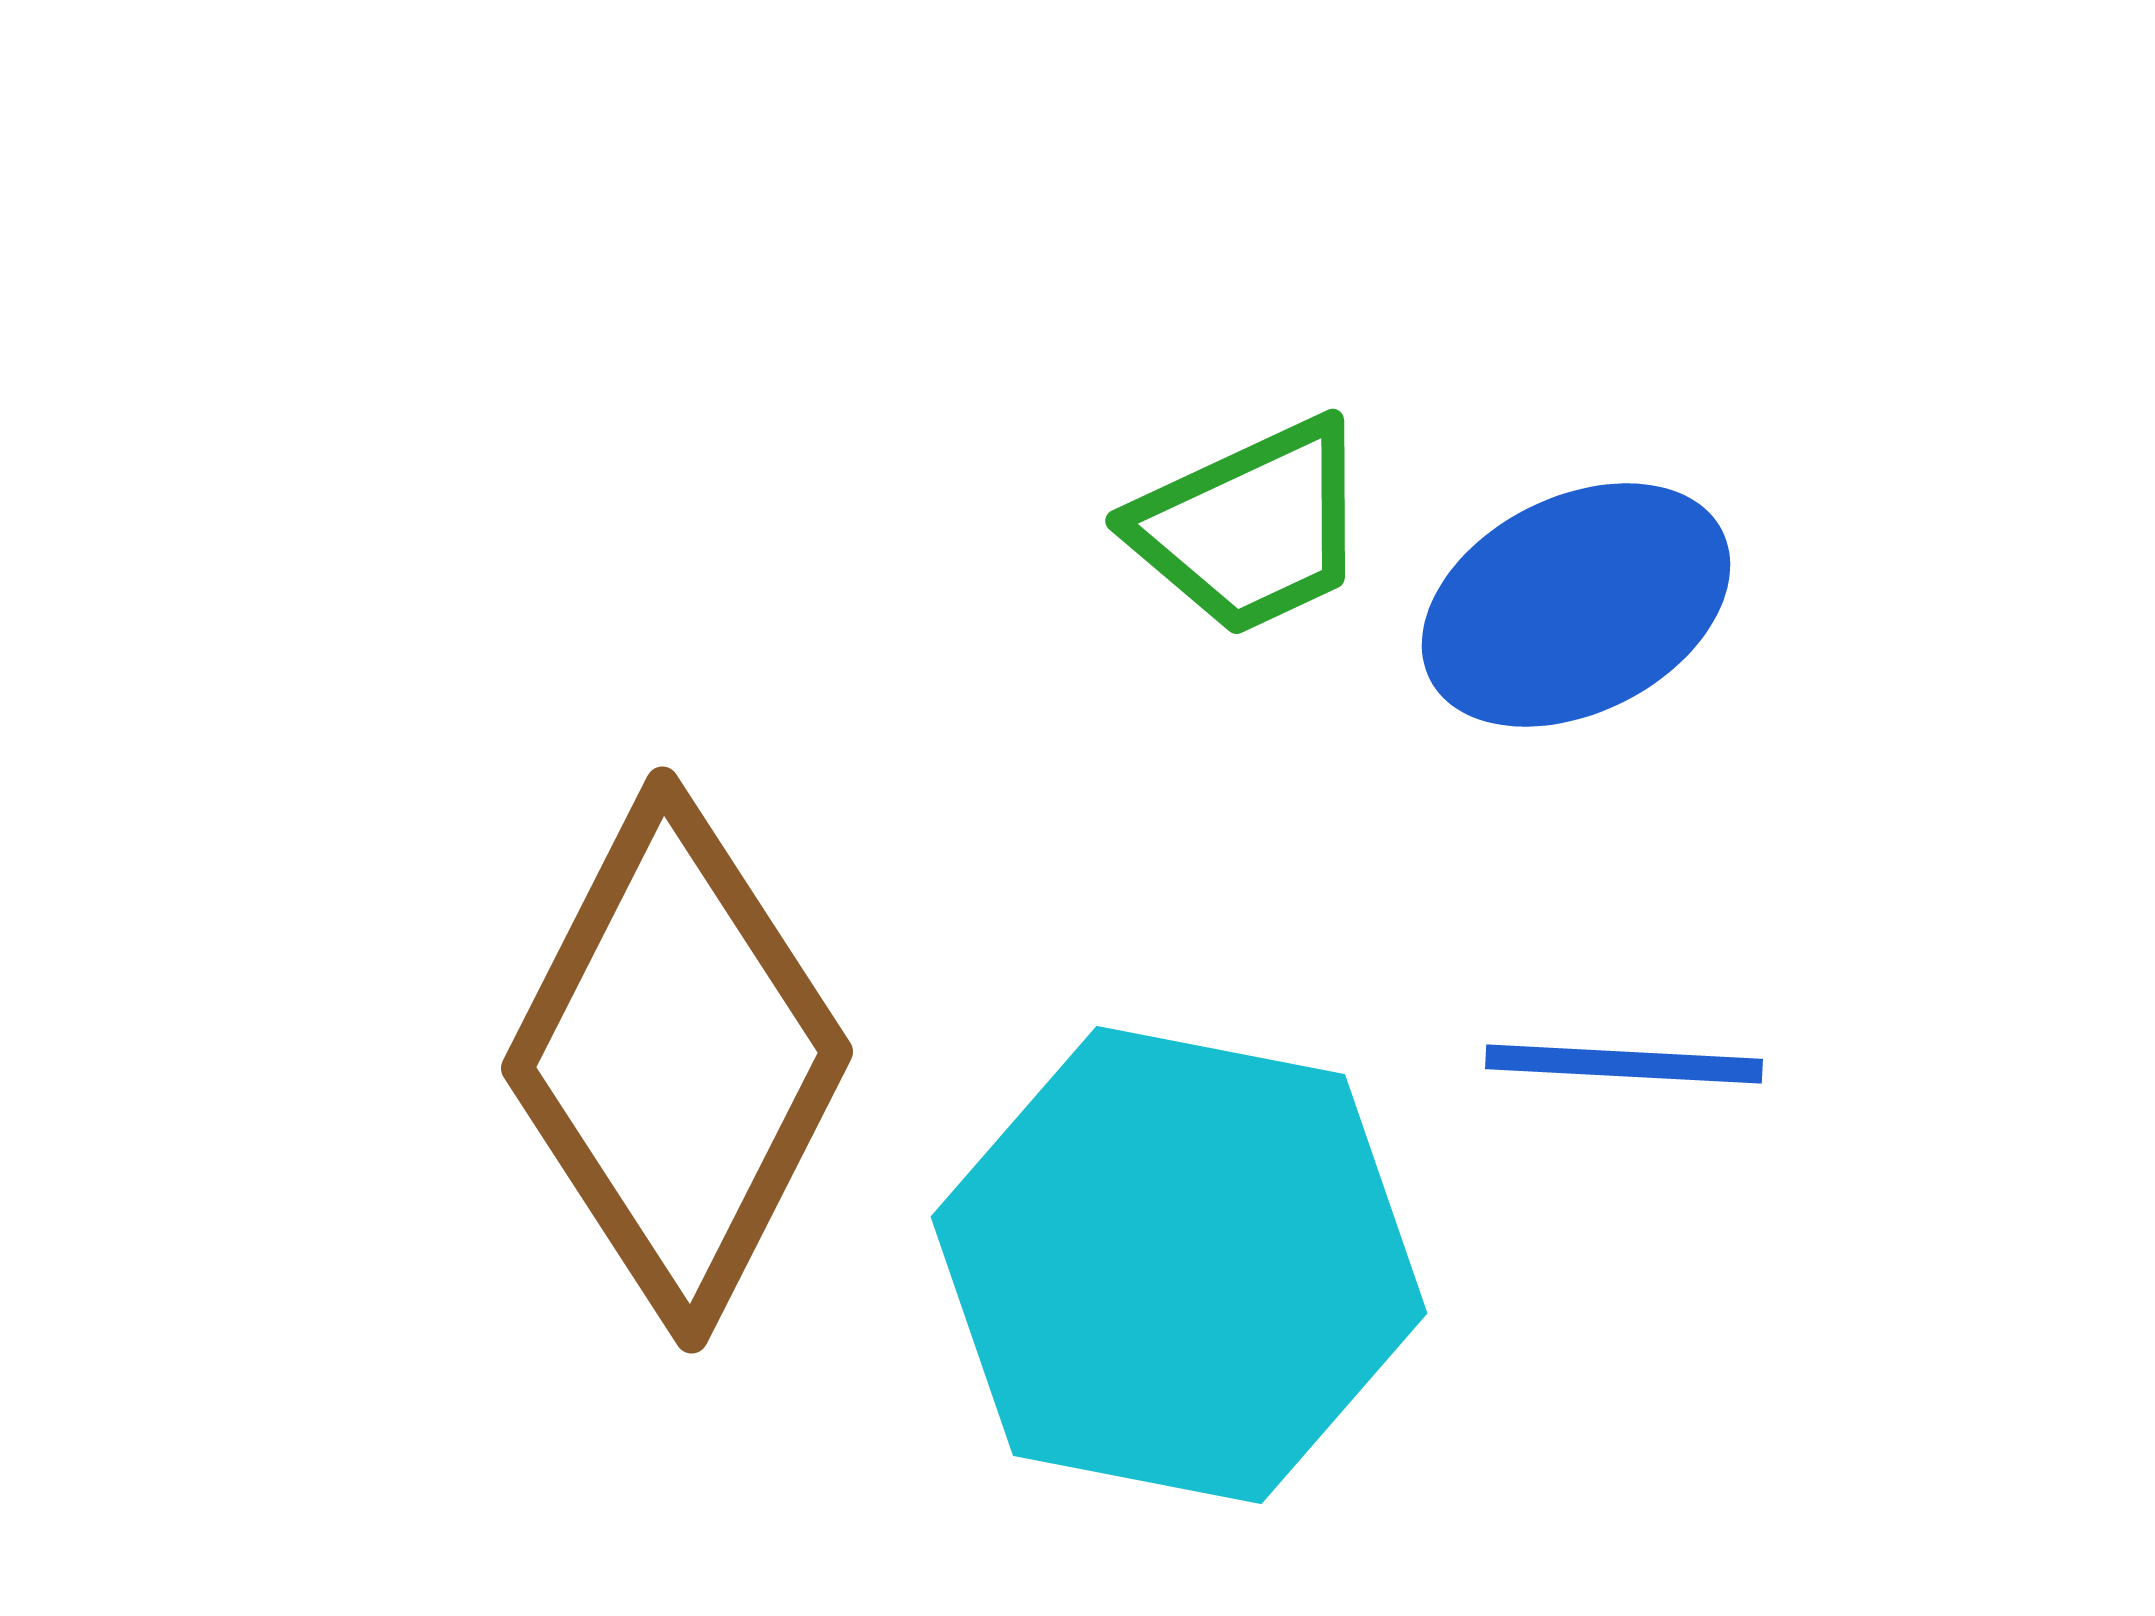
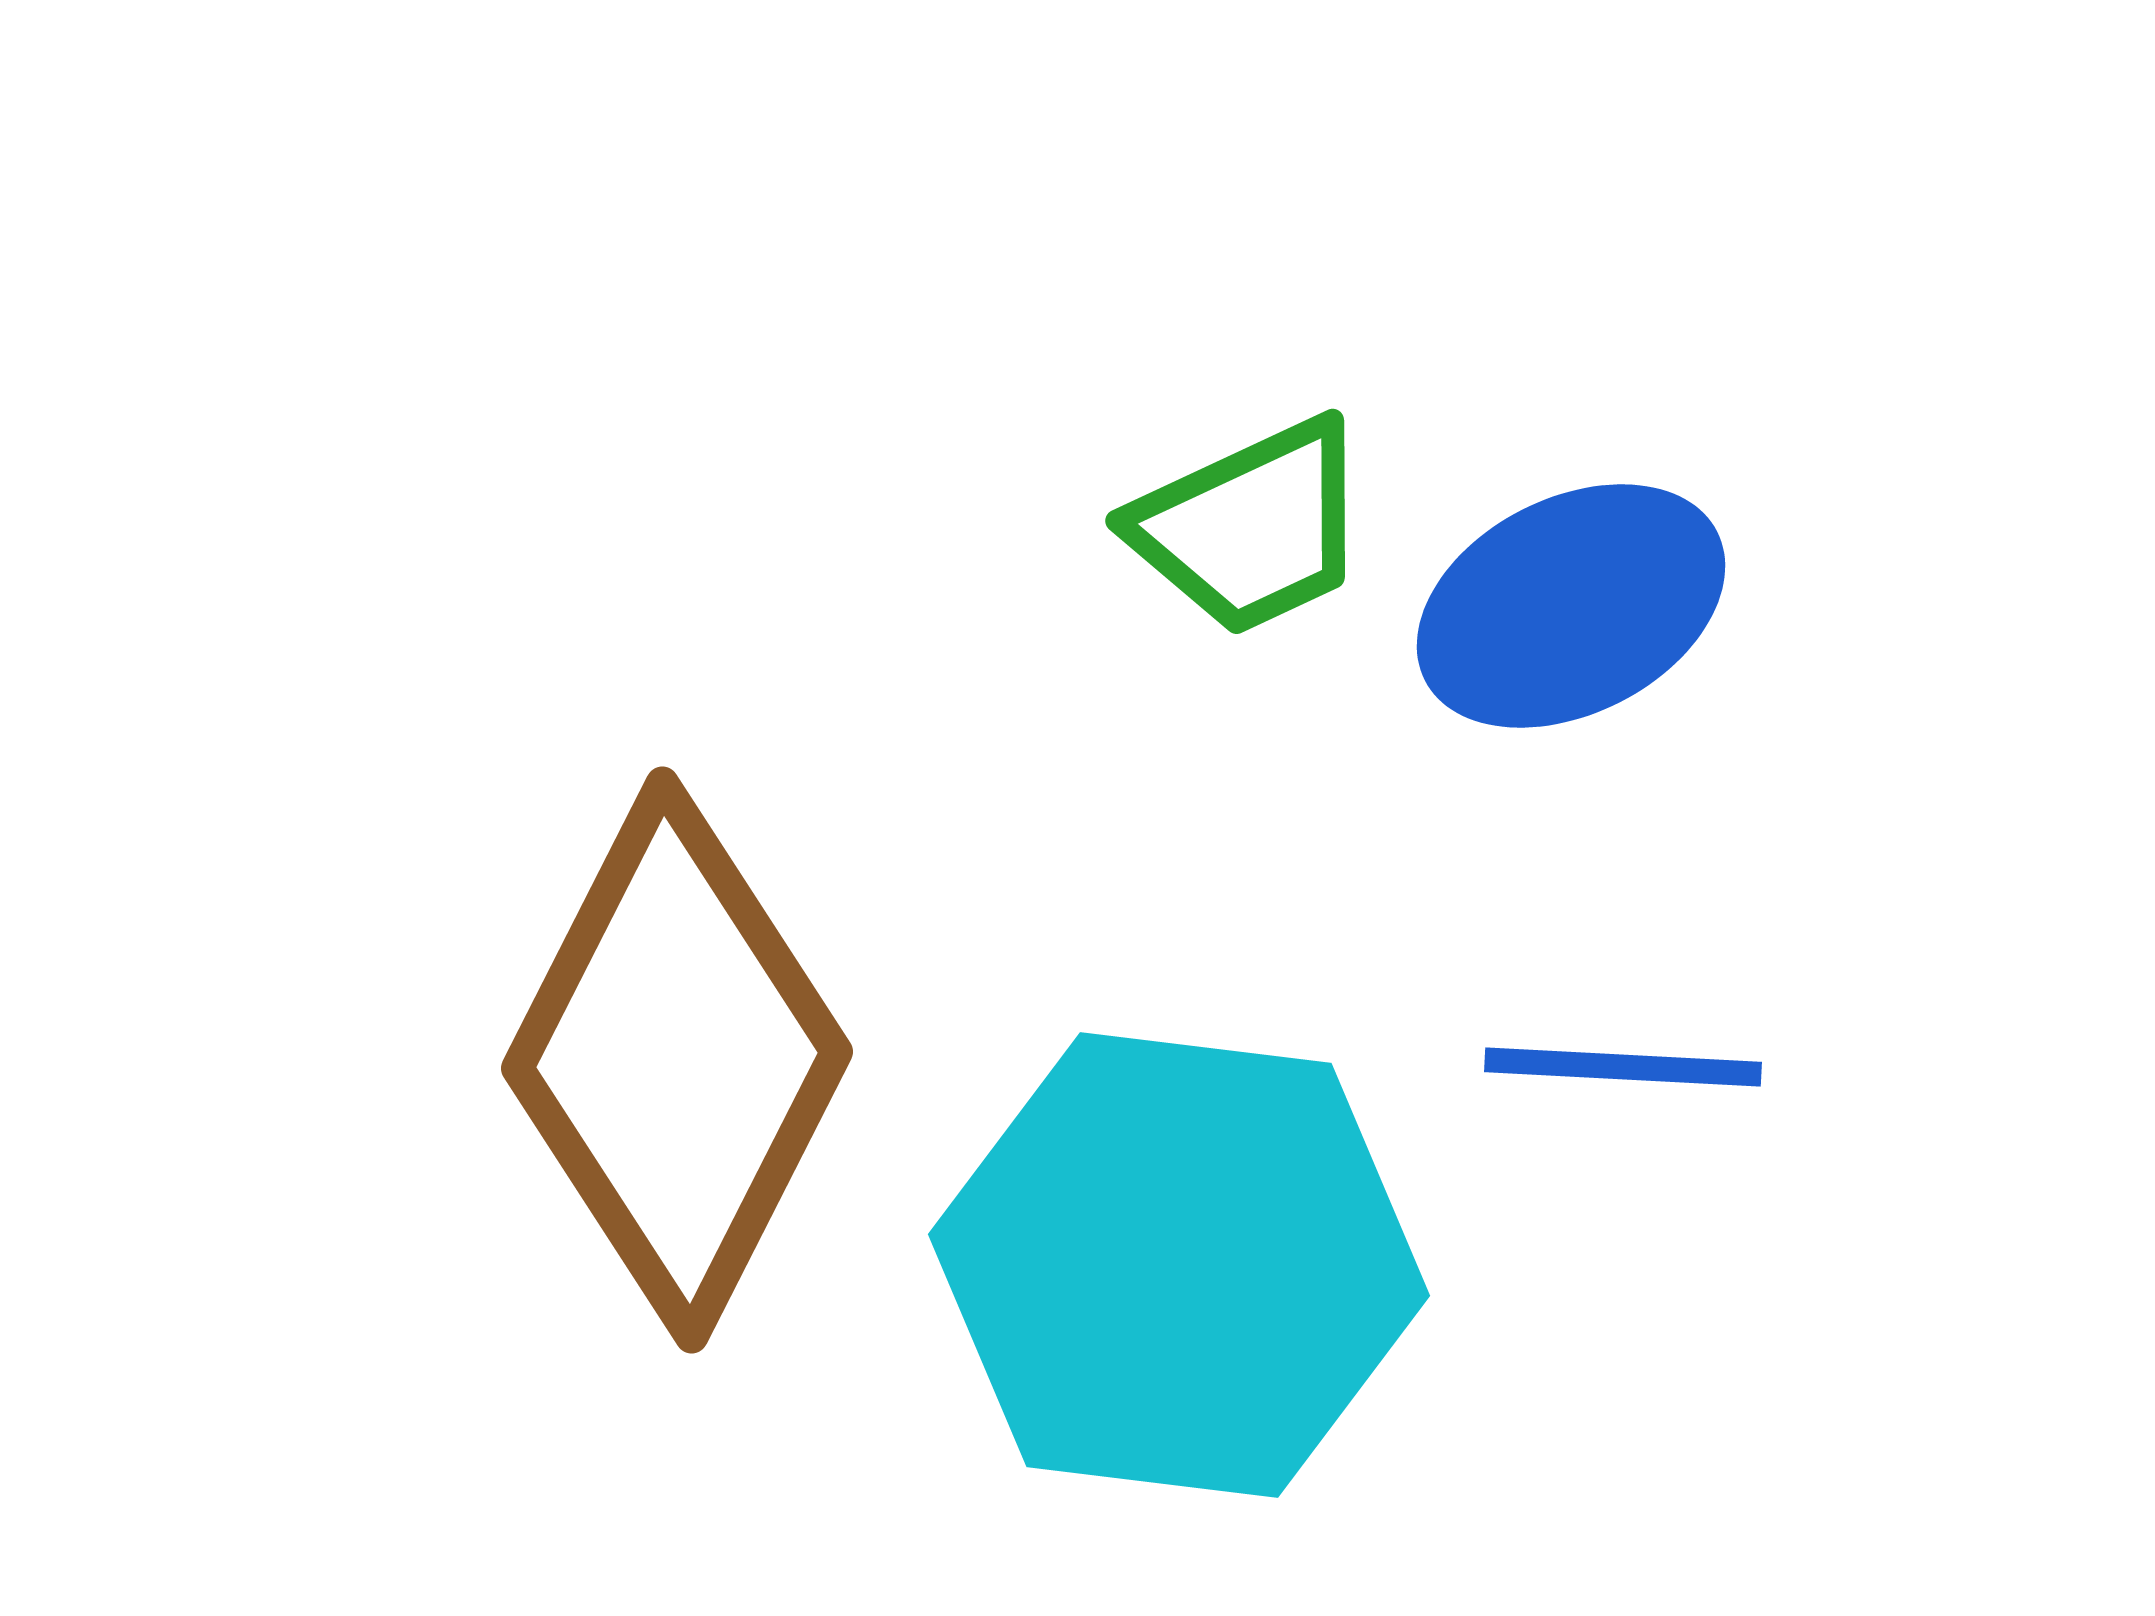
blue ellipse: moved 5 px left, 1 px down
blue line: moved 1 px left, 3 px down
cyan hexagon: rotated 4 degrees counterclockwise
